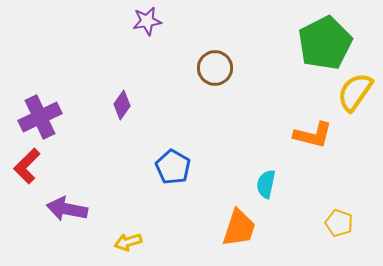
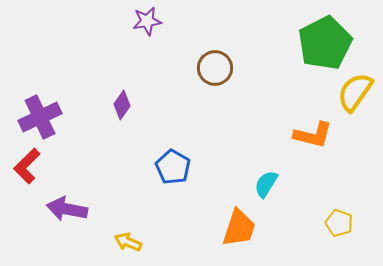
cyan semicircle: rotated 20 degrees clockwise
yellow arrow: rotated 40 degrees clockwise
